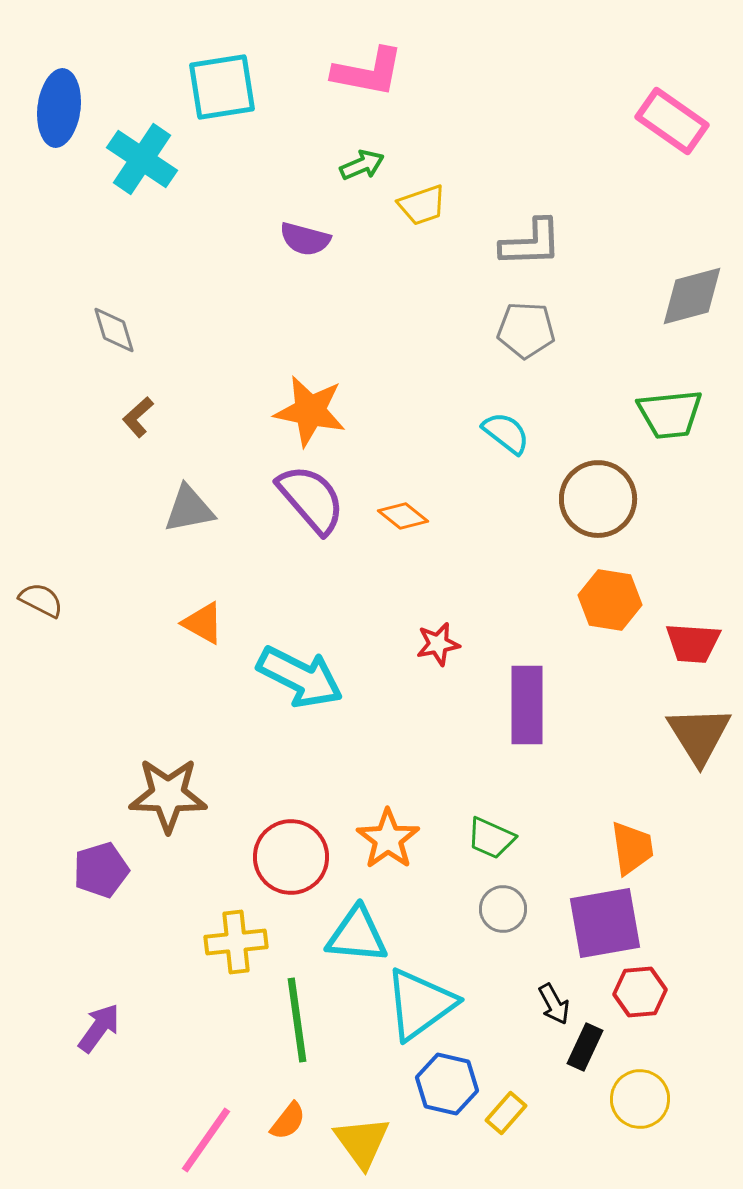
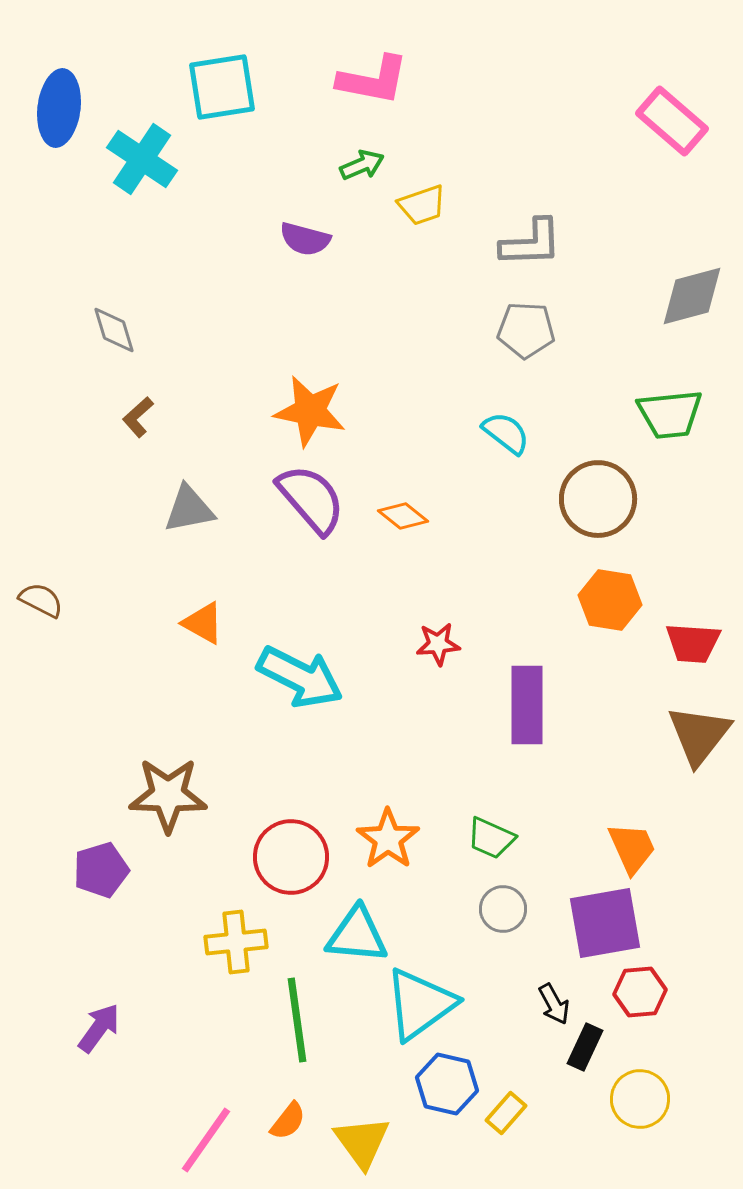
pink L-shape at (368, 72): moved 5 px right, 8 px down
pink rectangle at (672, 121): rotated 6 degrees clockwise
red star at (438, 644): rotated 6 degrees clockwise
brown triangle at (699, 735): rotated 10 degrees clockwise
orange trapezoid at (632, 848): rotated 16 degrees counterclockwise
